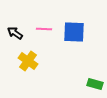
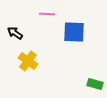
pink line: moved 3 px right, 15 px up
